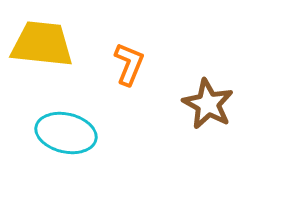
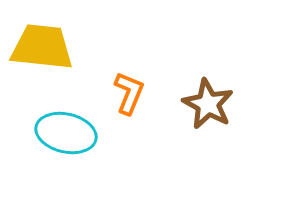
yellow trapezoid: moved 3 px down
orange L-shape: moved 29 px down
